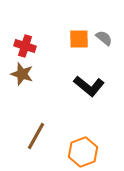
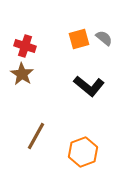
orange square: rotated 15 degrees counterclockwise
brown star: rotated 15 degrees clockwise
